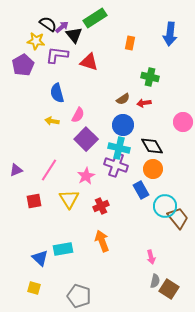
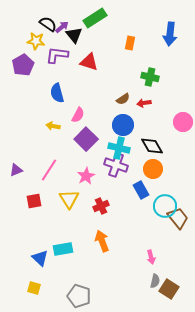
yellow arrow: moved 1 px right, 5 px down
